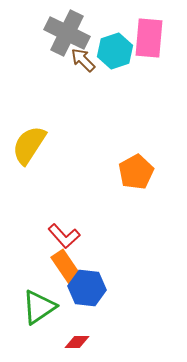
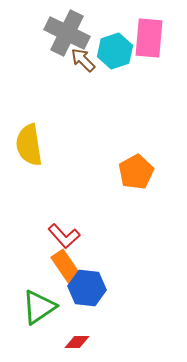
yellow semicircle: rotated 42 degrees counterclockwise
